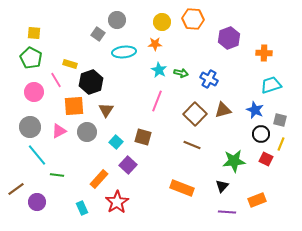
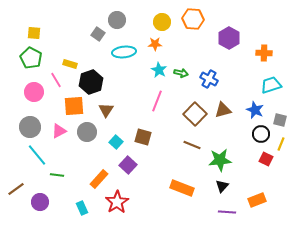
purple hexagon at (229, 38): rotated 10 degrees counterclockwise
green star at (234, 161): moved 14 px left, 1 px up
purple circle at (37, 202): moved 3 px right
